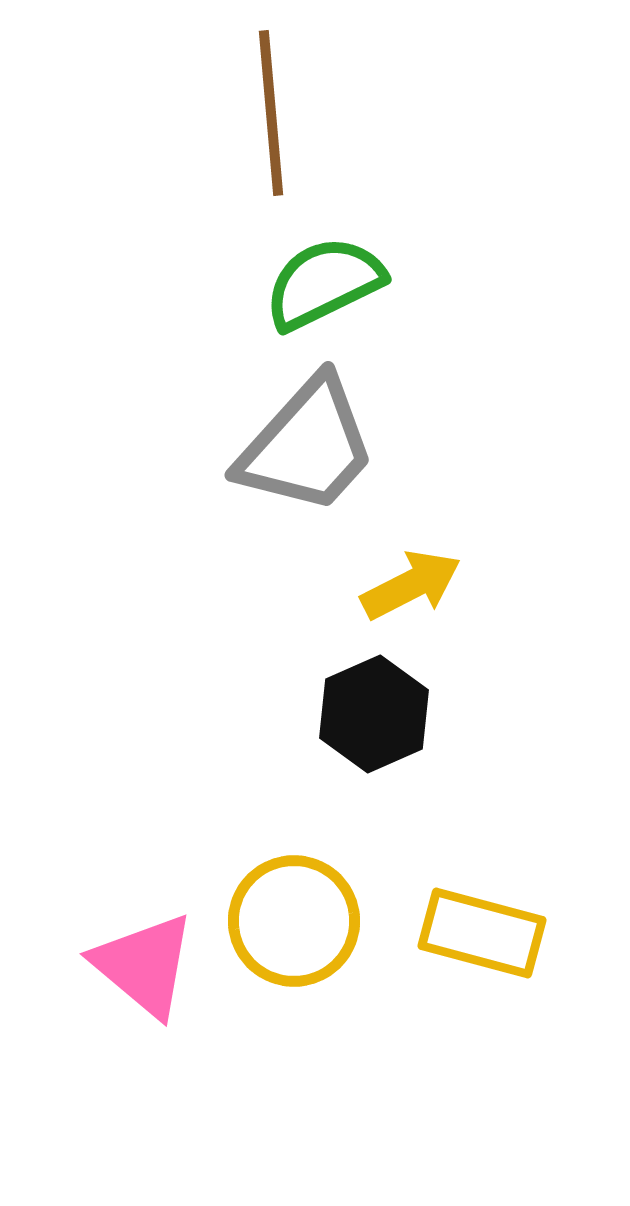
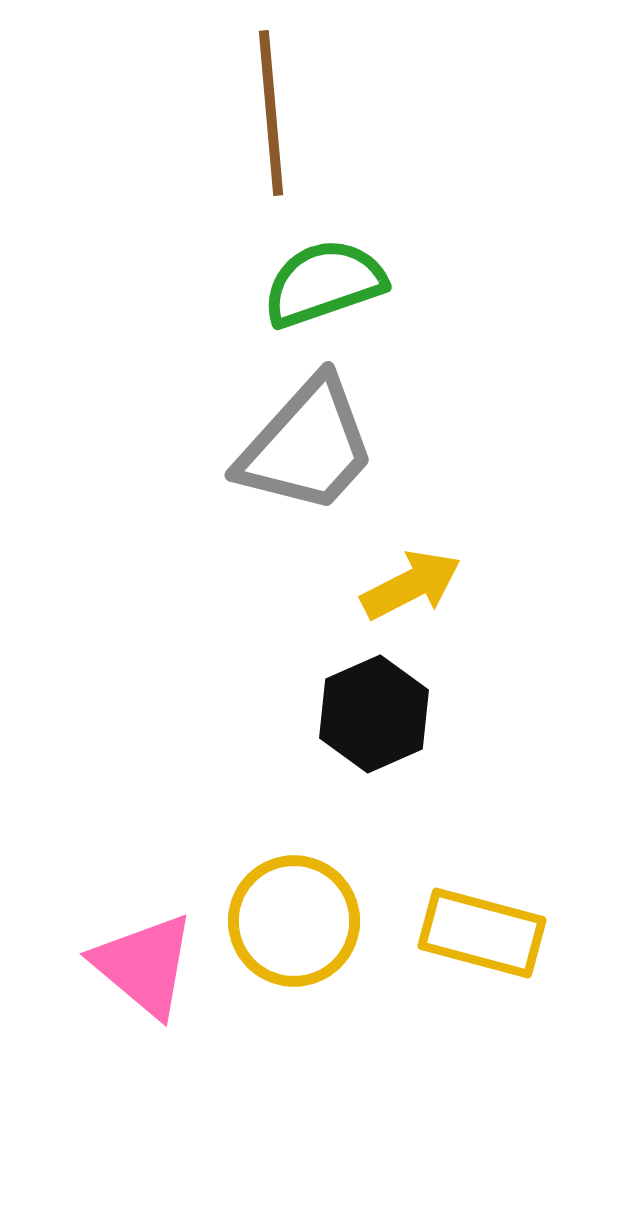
green semicircle: rotated 7 degrees clockwise
